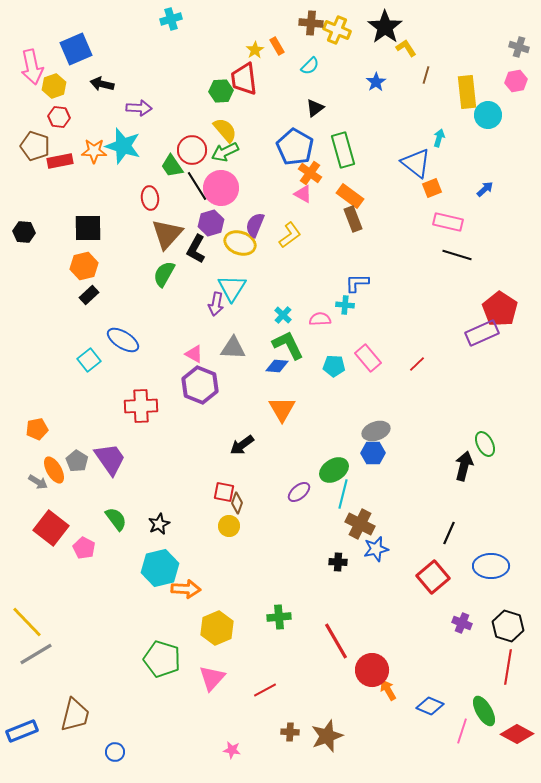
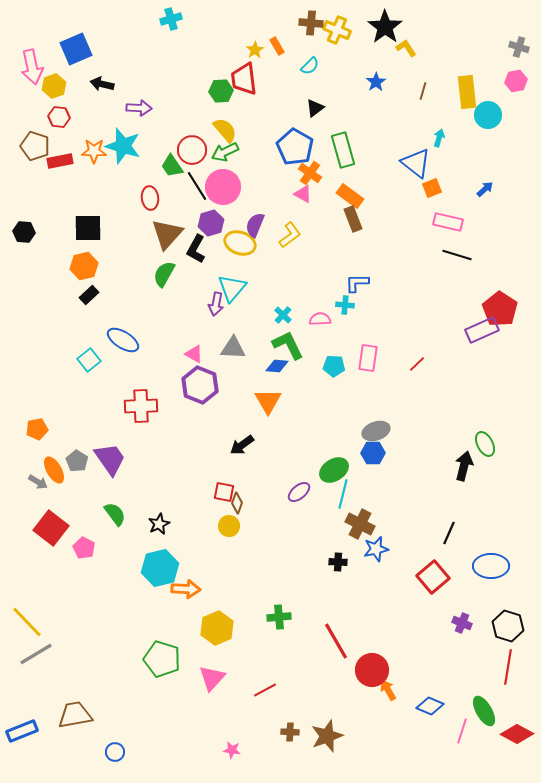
brown line at (426, 75): moved 3 px left, 16 px down
pink circle at (221, 188): moved 2 px right, 1 px up
cyan triangle at (232, 288): rotated 8 degrees clockwise
purple rectangle at (482, 333): moved 3 px up
pink rectangle at (368, 358): rotated 48 degrees clockwise
orange triangle at (282, 409): moved 14 px left, 8 px up
green semicircle at (116, 519): moved 1 px left, 5 px up
brown trapezoid at (75, 715): rotated 114 degrees counterclockwise
